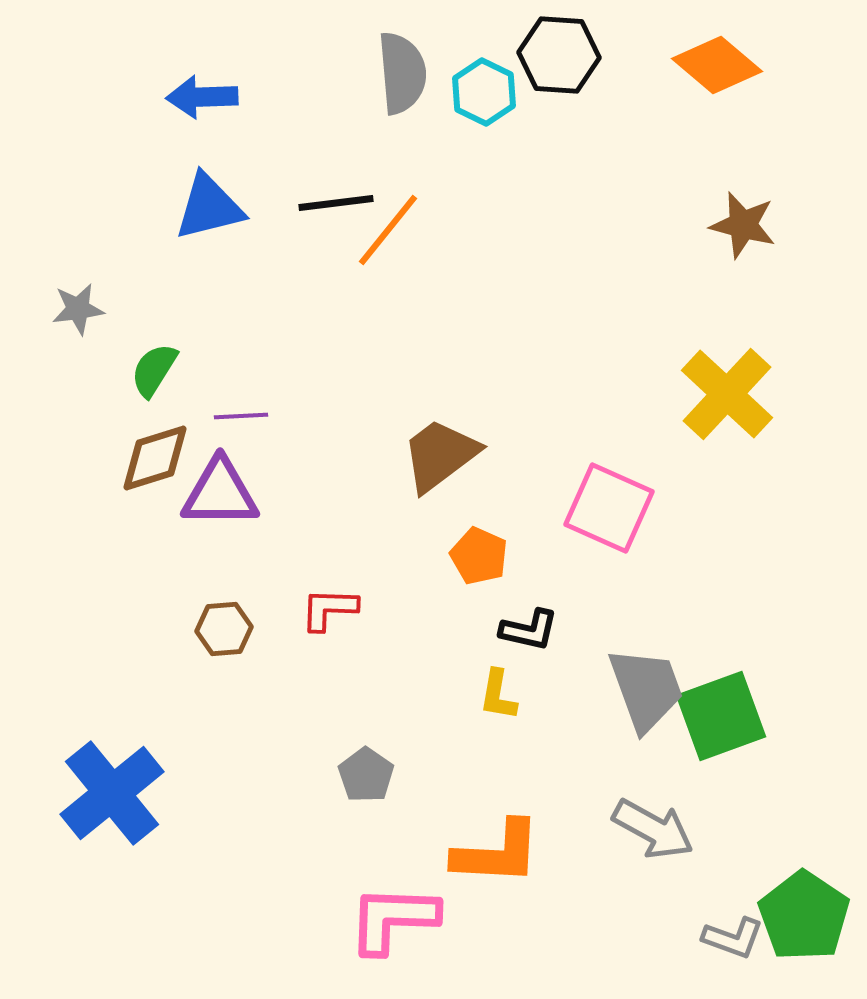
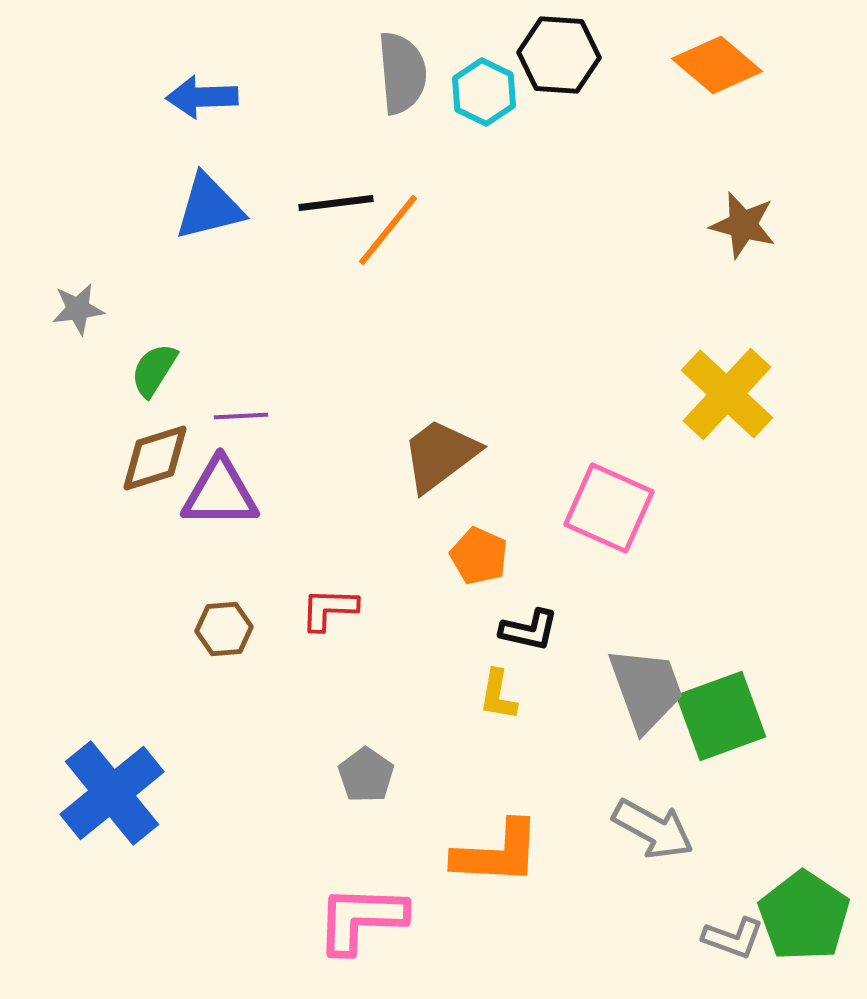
pink L-shape: moved 32 px left
